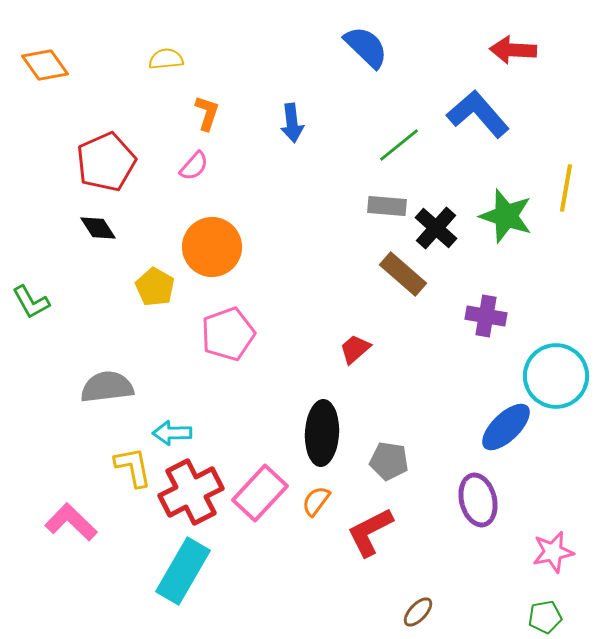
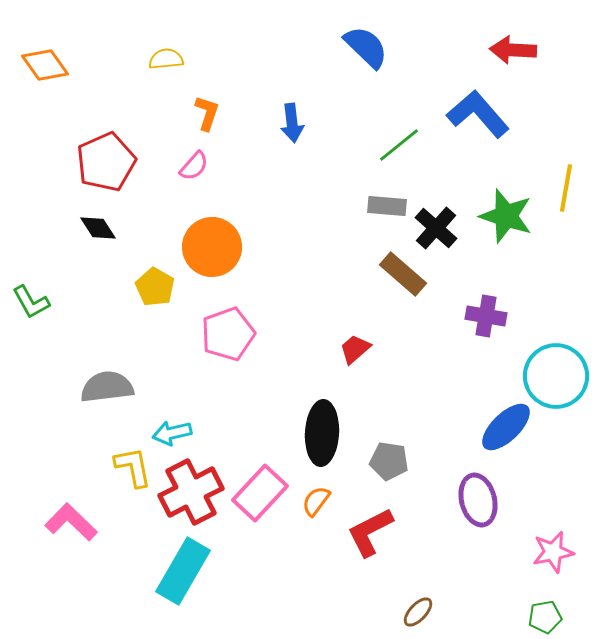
cyan arrow: rotated 12 degrees counterclockwise
